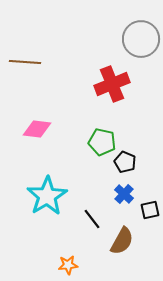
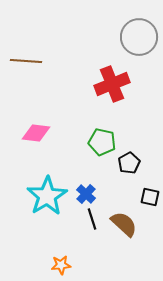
gray circle: moved 2 px left, 2 px up
brown line: moved 1 px right, 1 px up
pink diamond: moved 1 px left, 4 px down
black pentagon: moved 4 px right, 1 px down; rotated 20 degrees clockwise
blue cross: moved 38 px left
black square: moved 13 px up; rotated 24 degrees clockwise
black line: rotated 20 degrees clockwise
brown semicircle: moved 2 px right, 17 px up; rotated 76 degrees counterclockwise
orange star: moved 7 px left
